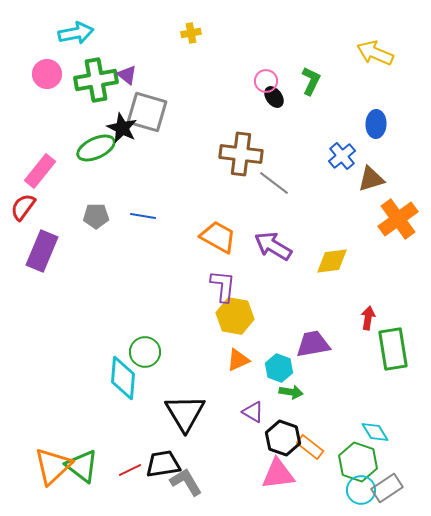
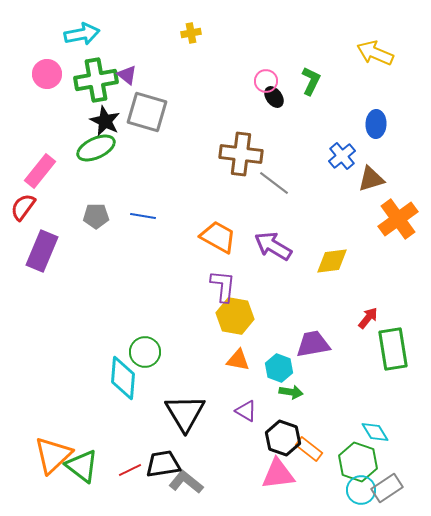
cyan arrow at (76, 33): moved 6 px right, 1 px down
black star at (122, 128): moved 17 px left, 7 px up
red arrow at (368, 318): rotated 30 degrees clockwise
orange triangle at (238, 360): rotated 35 degrees clockwise
purple triangle at (253, 412): moved 7 px left, 1 px up
orange rectangle at (310, 447): moved 1 px left, 2 px down
orange triangle at (53, 466): moved 11 px up
gray L-shape at (186, 482): rotated 20 degrees counterclockwise
